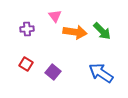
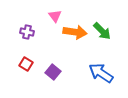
purple cross: moved 3 px down; rotated 16 degrees clockwise
